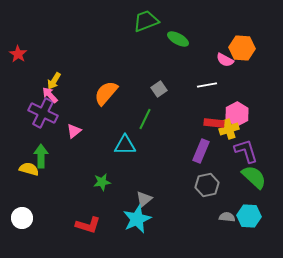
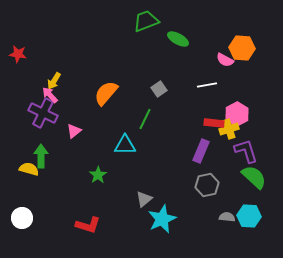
red star: rotated 24 degrees counterclockwise
green star: moved 4 px left, 7 px up; rotated 24 degrees counterclockwise
cyan star: moved 25 px right
